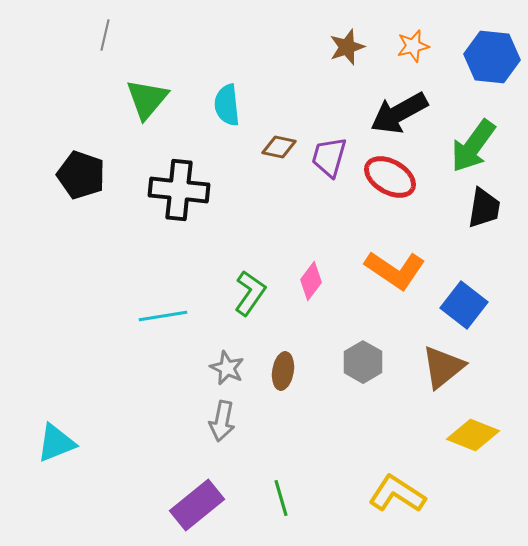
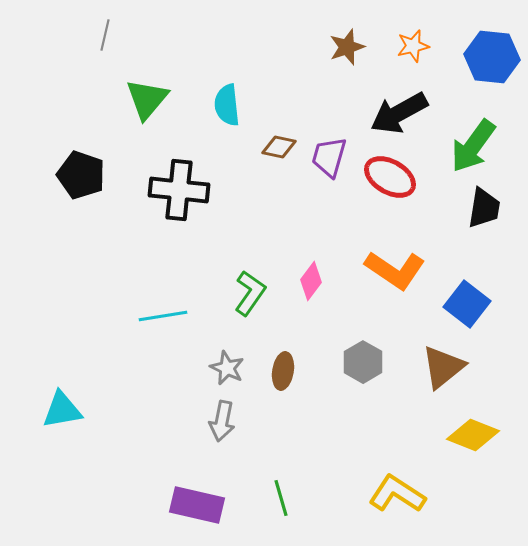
blue square: moved 3 px right, 1 px up
cyan triangle: moved 6 px right, 33 px up; rotated 12 degrees clockwise
purple rectangle: rotated 52 degrees clockwise
